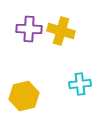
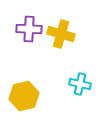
yellow cross: moved 3 px down
cyan cross: rotated 20 degrees clockwise
